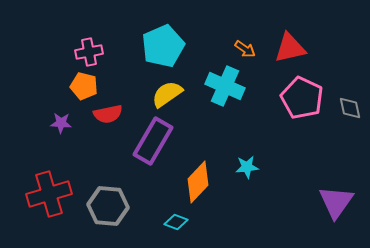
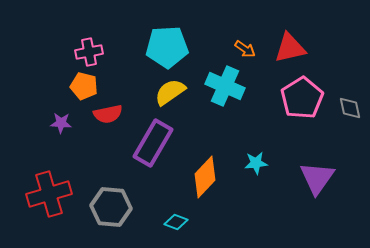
cyan pentagon: moved 4 px right, 1 px down; rotated 21 degrees clockwise
yellow semicircle: moved 3 px right, 2 px up
pink pentagon: rotated 15 degrees clockwise
purple rectangle: moved 2 px down
cyan star: moved 9 px right, 4 px up
orange diamond: moved 7 px right, 5 px up
purple triangle: moved 19 px left, 24 px up
gray hexagon: moved 3 px right, 1 px down
